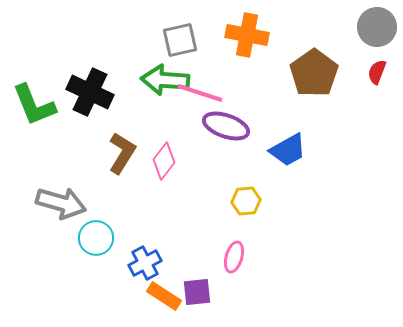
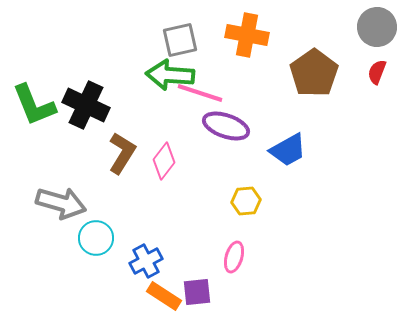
green arrow: moved 5 px right, 5 px up
black cross: moved 4 px left, 13 px down
blue cross: moved 1 px right, 2 px up
